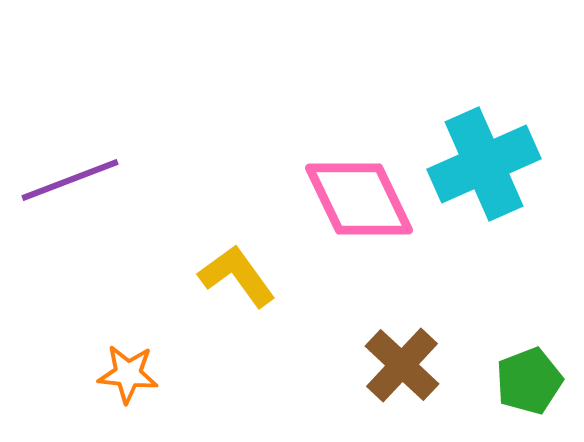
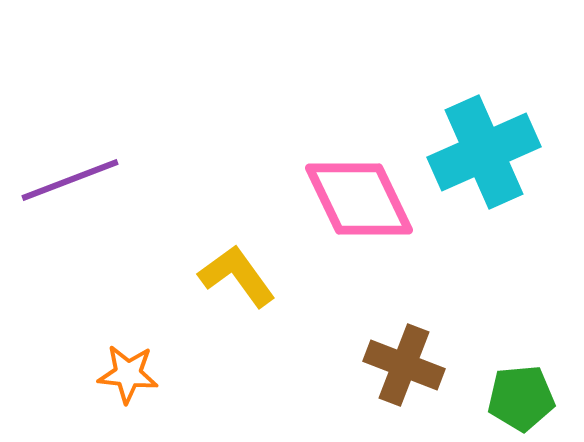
cyan cross: moved 12 px up
brown cross: moved 2 px right; rotated 22 degrees counterclockwise
green pentagon: moved 8 px left, 17 px down; rotated 16 degrees clockwise
